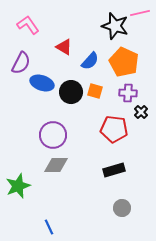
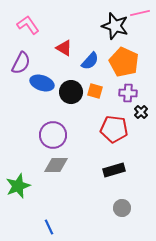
red triangle: moved 1 px down
